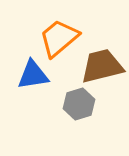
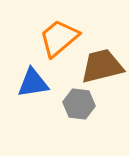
blue triangle: moved 8 px down
gray hexagon: rotated 24 degrees clockwise
